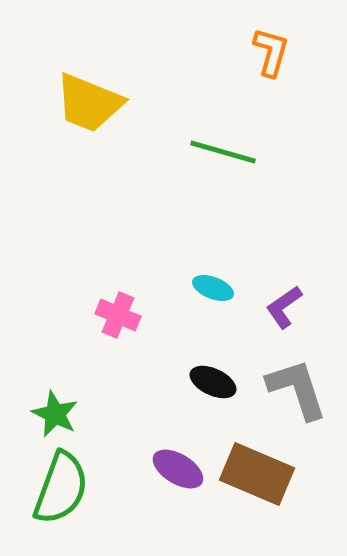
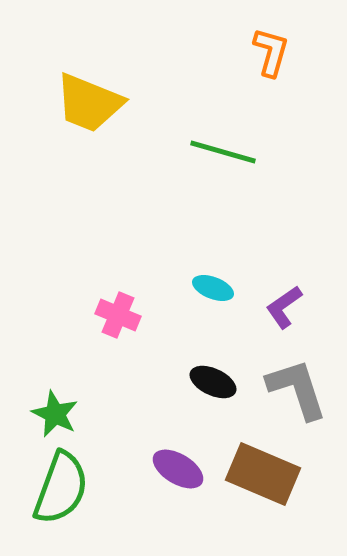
brown rectangle: moved 6 px right
